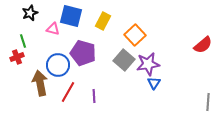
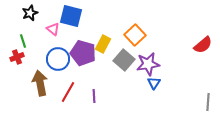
yellow rectangle: moved 23 px down
pink triangle: rotated 24 degrees clockwise
blue circle: moved 6 px up
